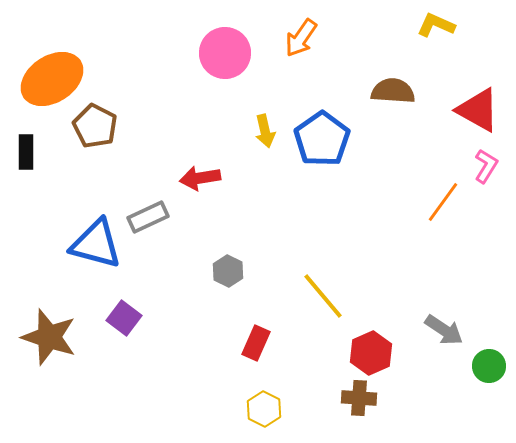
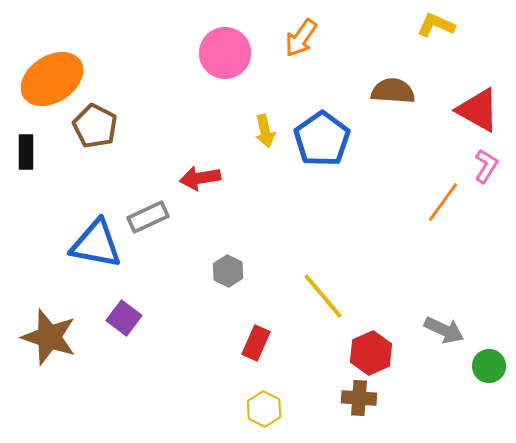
blue triangle: rotated 4 degrees counterclockwise
gray arrow: rotated 9 degrees counterclockwise
